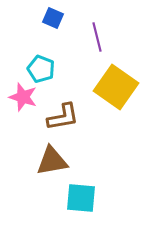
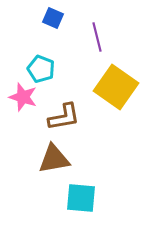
brown L-shape: moved 1 px right
brown triangle: moved 2 px right, 2 px up
